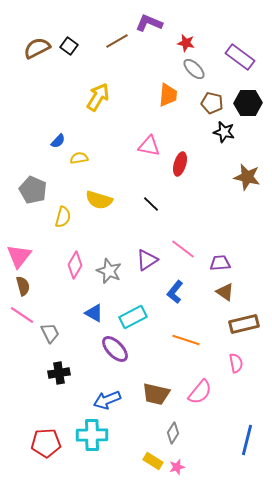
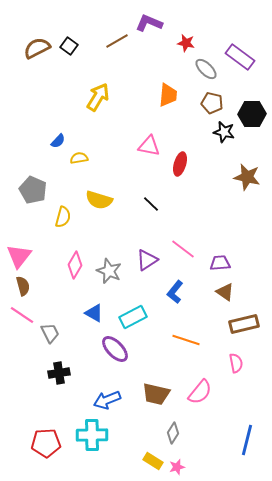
gray ellipse at (194, 69): moved 12 px right
black hexagon at (248, 103): moved 4 px right, 11 px down
